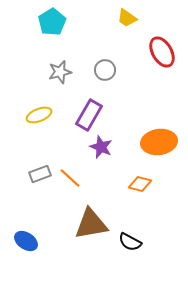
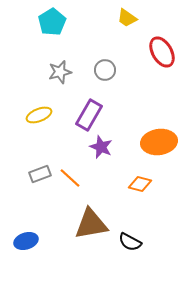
blue ellipse: rotated 50 degrees counterclockwise
